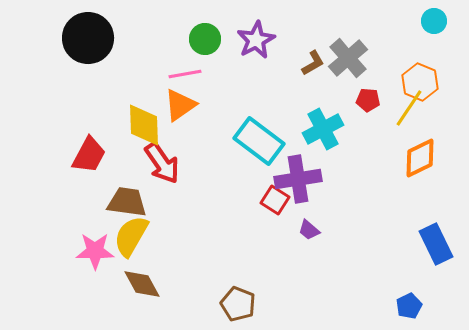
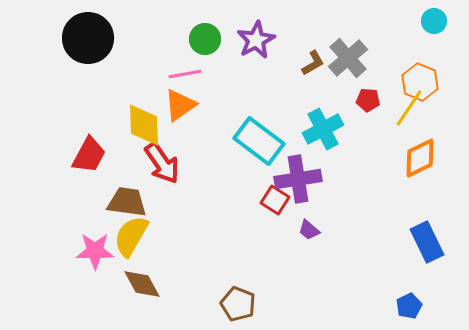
blue rectangle: moved 9 px left, 2 px up
